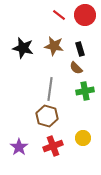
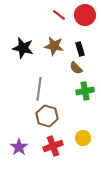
gray line: moved 11 px left
